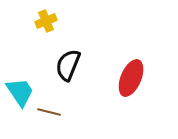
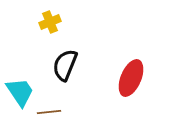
yellow cross: moved 4 px right, 1 px down
black semicircle: moved 3 px left
brown line: rotated 20 degrees counterclockwise
